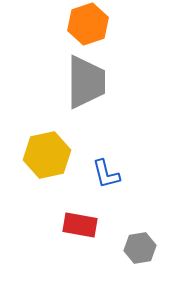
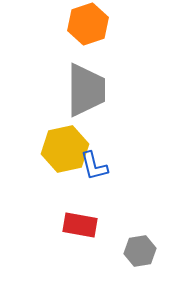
gray trapezoid: moved 8 px down
yellow hexagon: moved 18 px right, 6 px up
blue L-shape: moved 12 px left, 8 px up
gray hexagon: moved 3 px down
